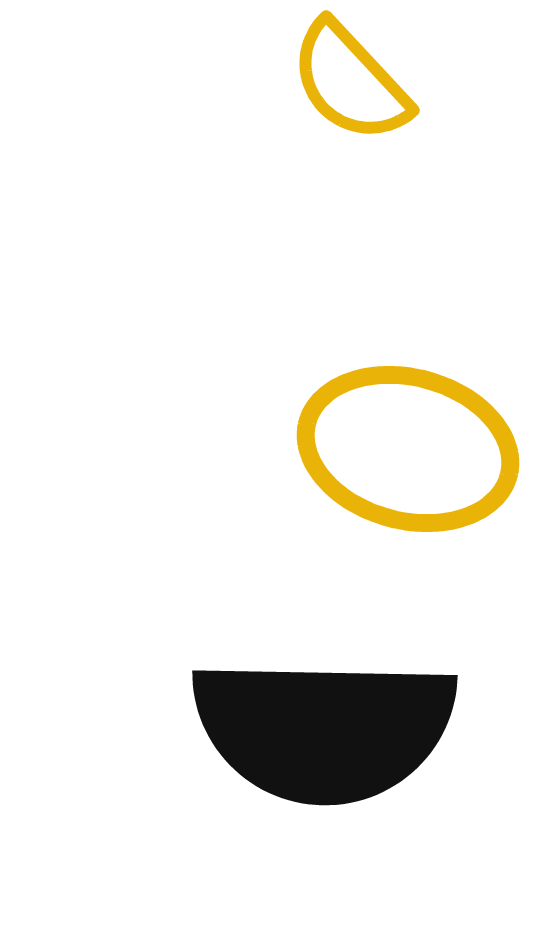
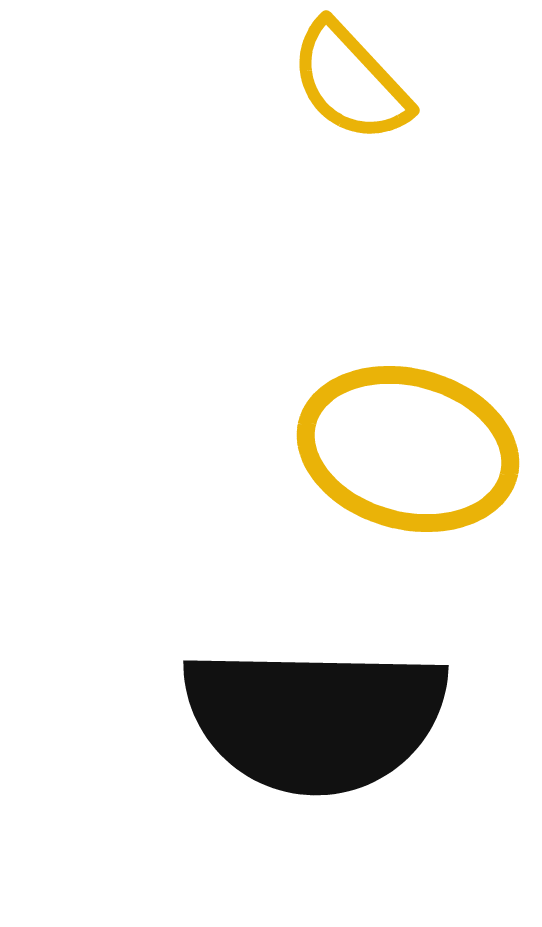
black semicircle: moved 9 px left, 10 px up
